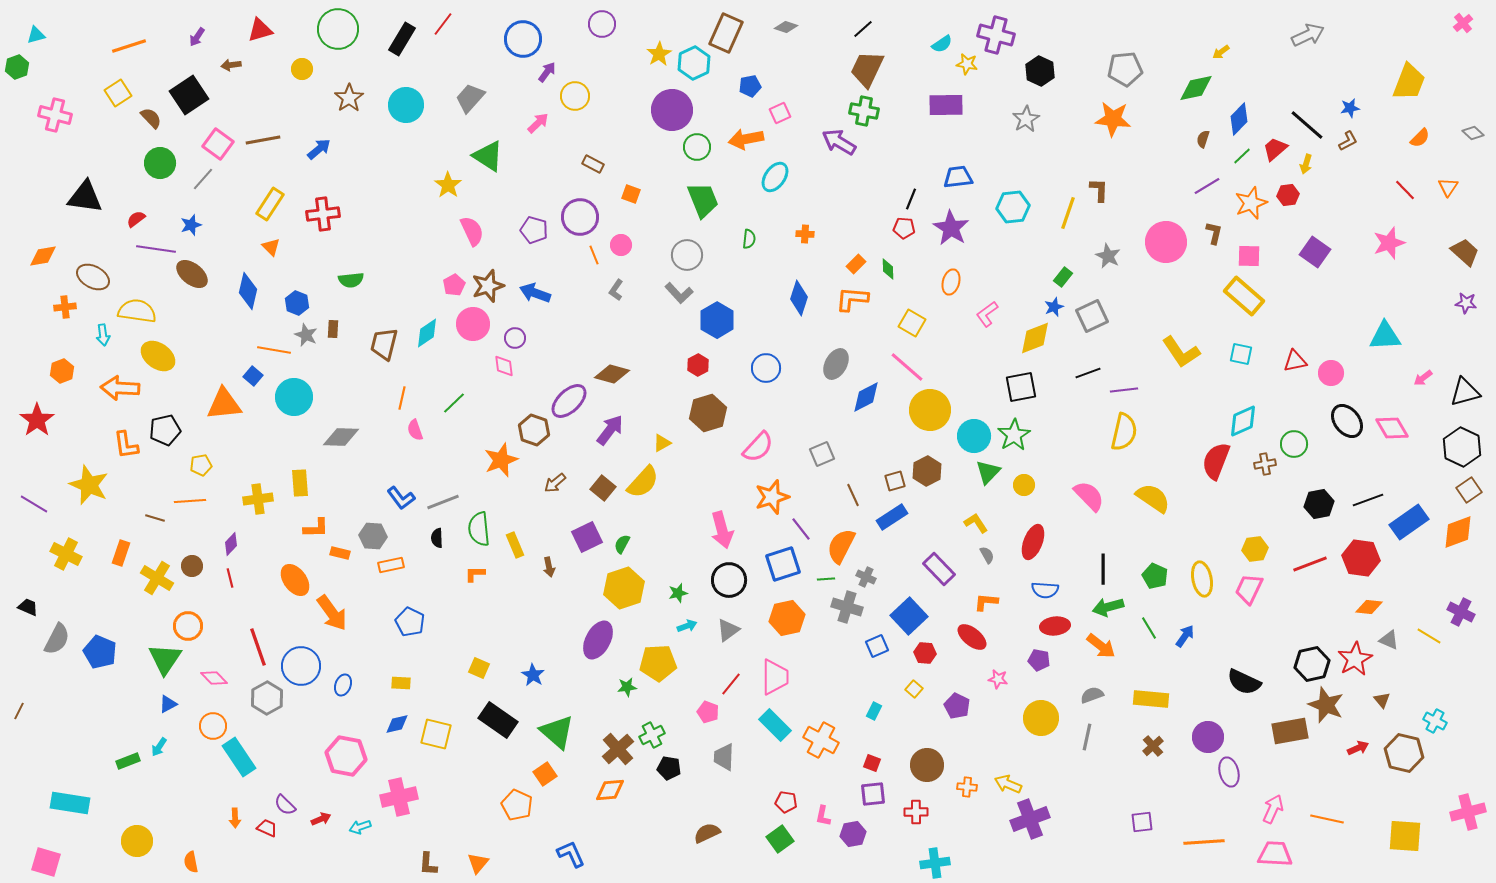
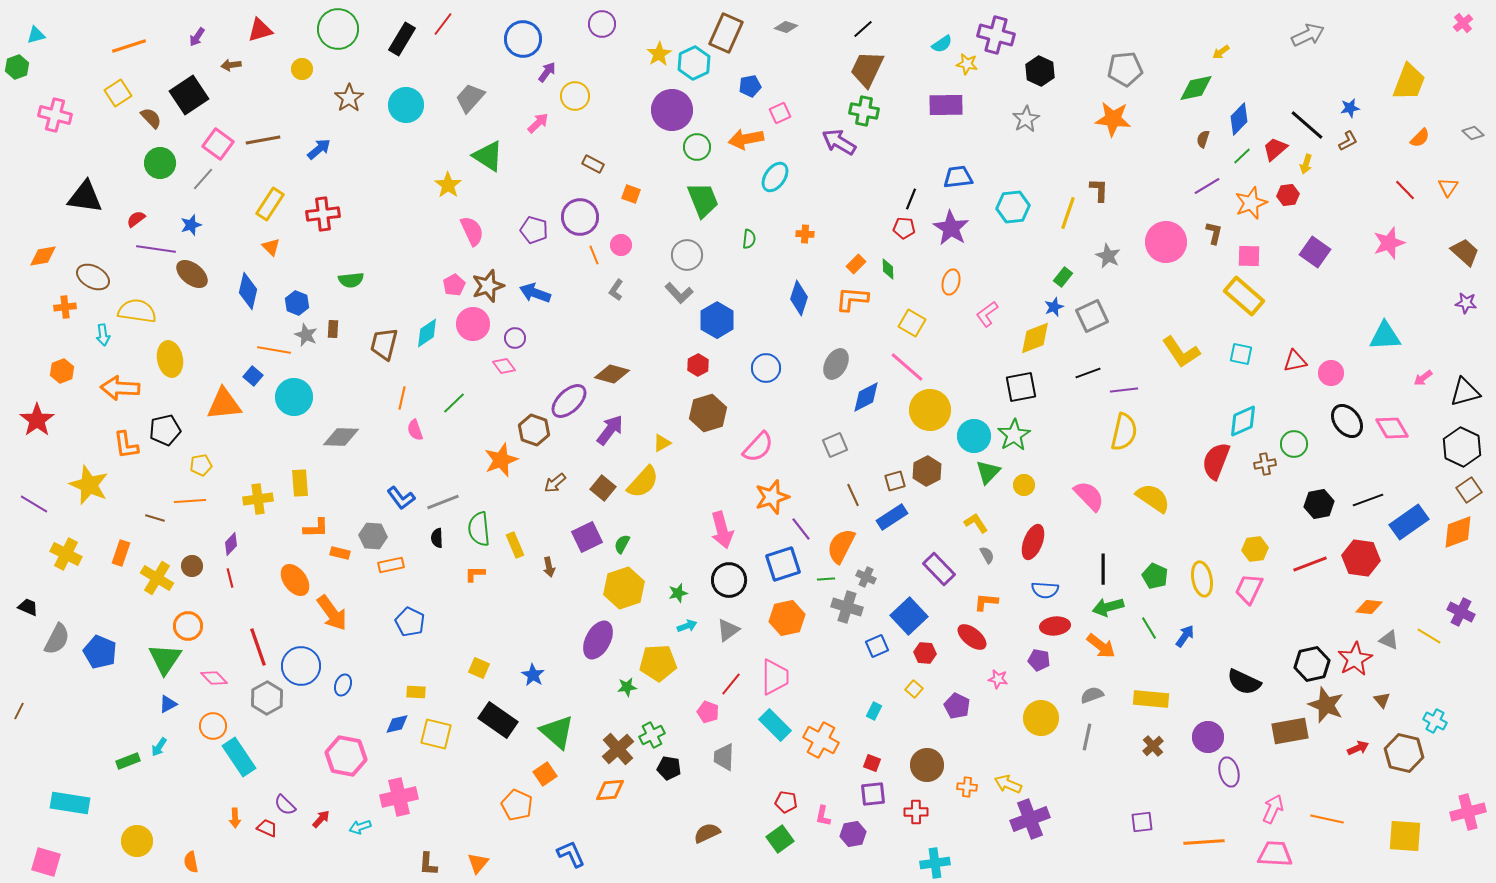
yellow ellipse at (158, 356): moved 12 px right, 3 px down; rotated 44 degrees clockwise
pink diamond at (504, 366): rotated 30 degrees counterclockwise
gray square at (822, 454): moved 13 px right, 9 px up
yellow rectangle at (401, 683): moved 15 px right, 9 px down
red arrow at (321, 819): rotated 24 degrees counterclockwise
